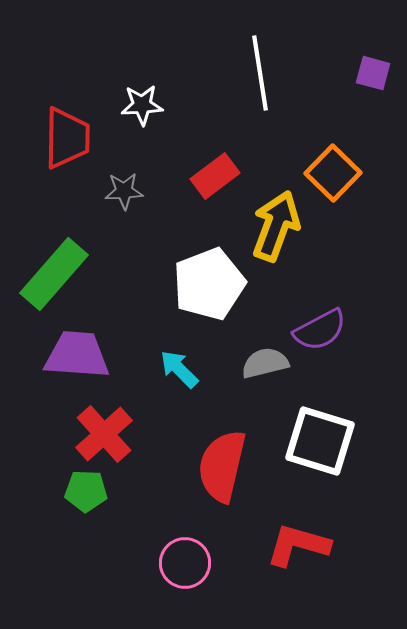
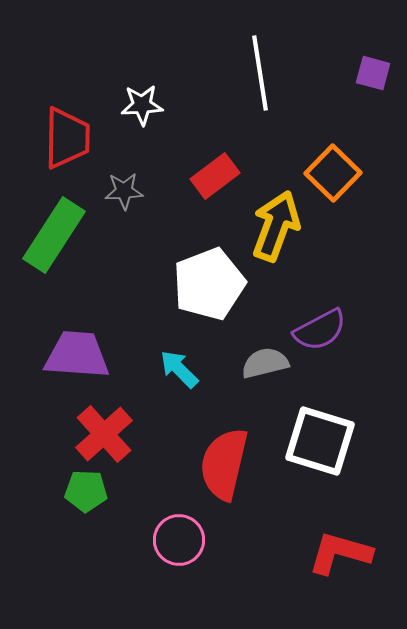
green rectangle: moved 39 px up; rotated 8 degrees counterclockwise
red semicircle: moved 2 px right, 2 px up
red L-shape: moved 42 px right, 8 px down
pink circle: moved 6 px left, 23 px up
